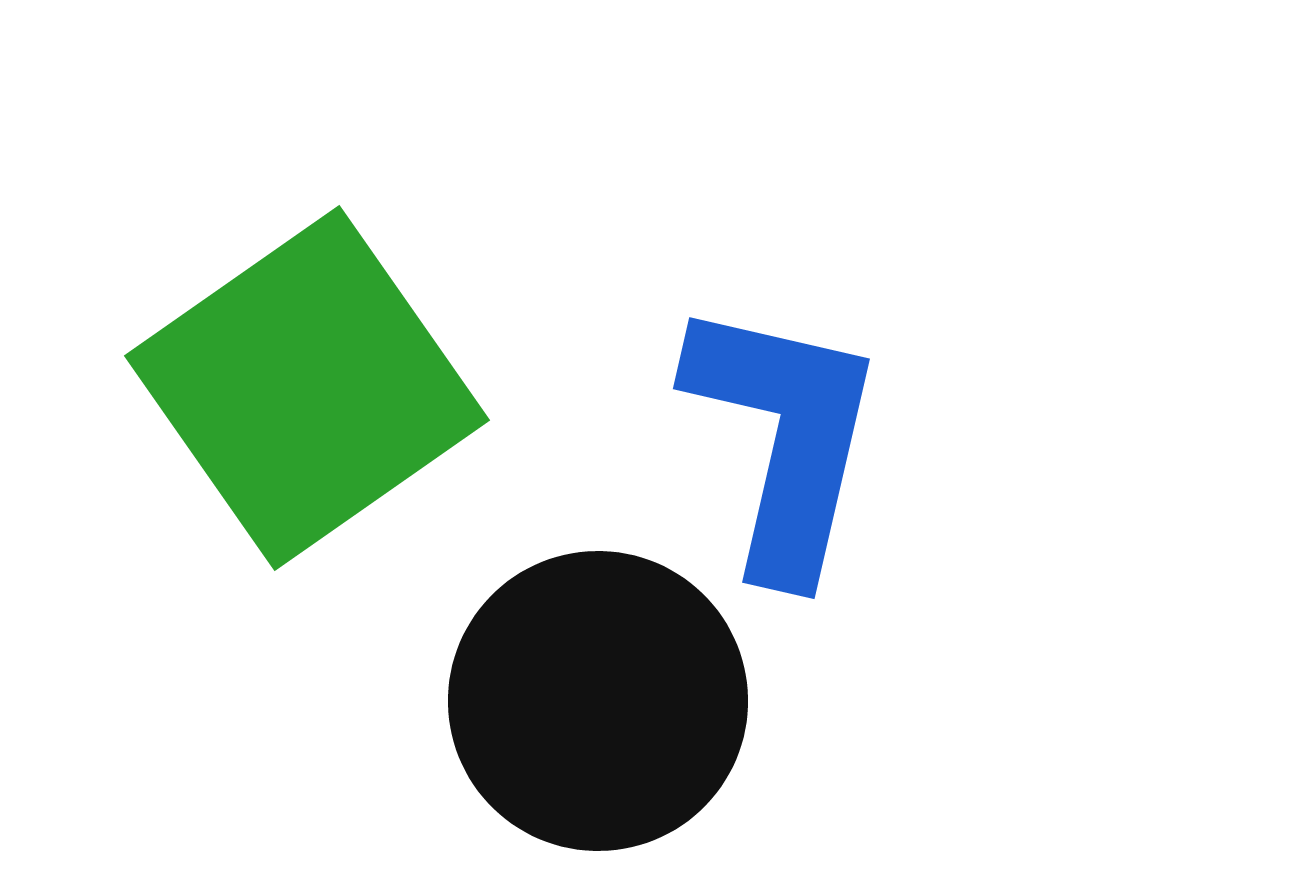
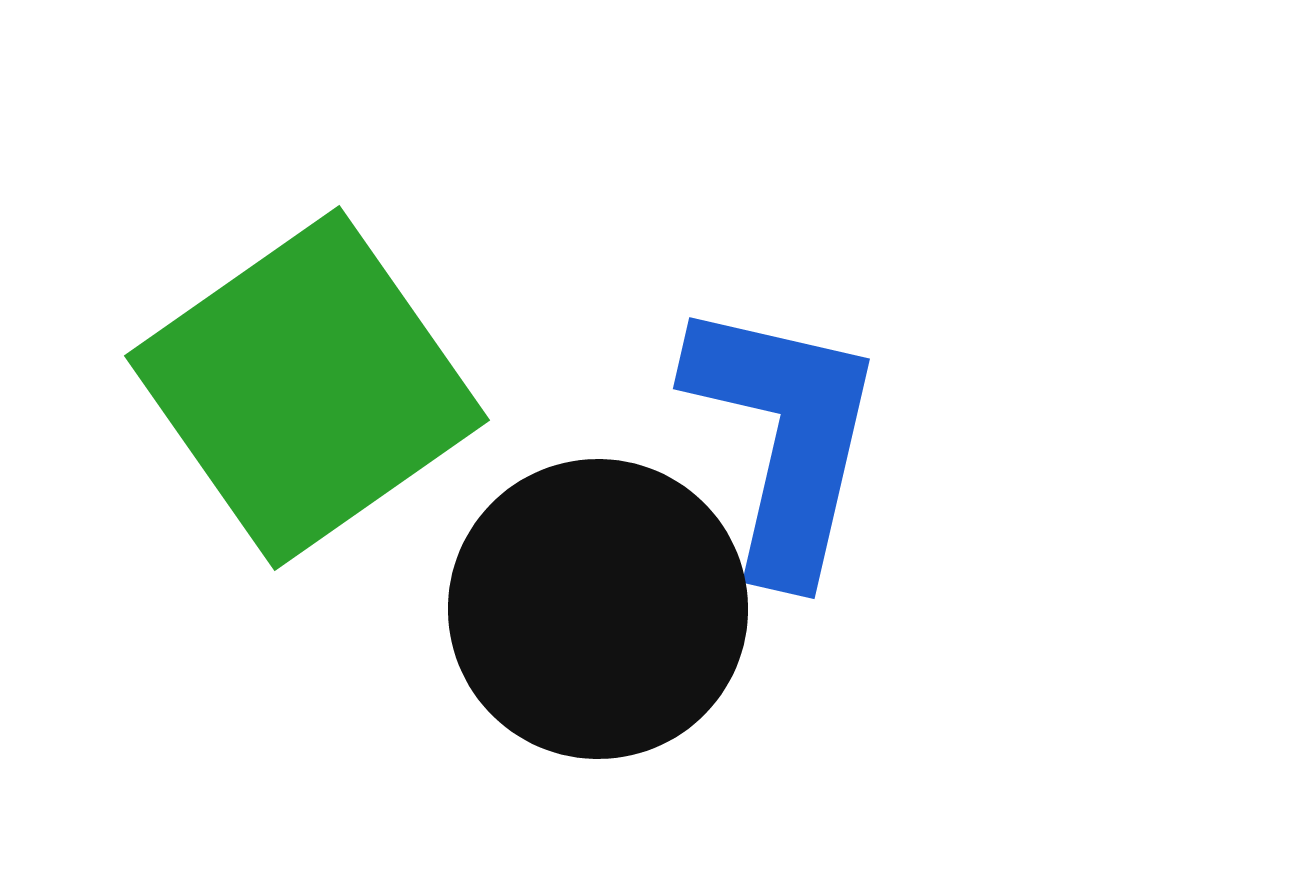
black circle: moved 92 px up
